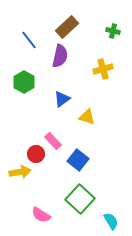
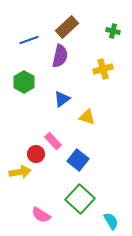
blue line: rotated 72 degrees counterclockwise
